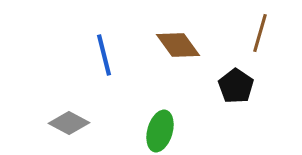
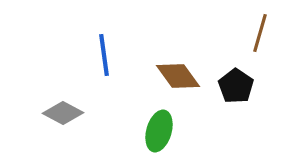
brown diamond: moved 31 px down
blue line: rotated 6 degrees clockwise
gray diamond: moved 6 px left, 10 px up
green ellipse: moved 1 px left
